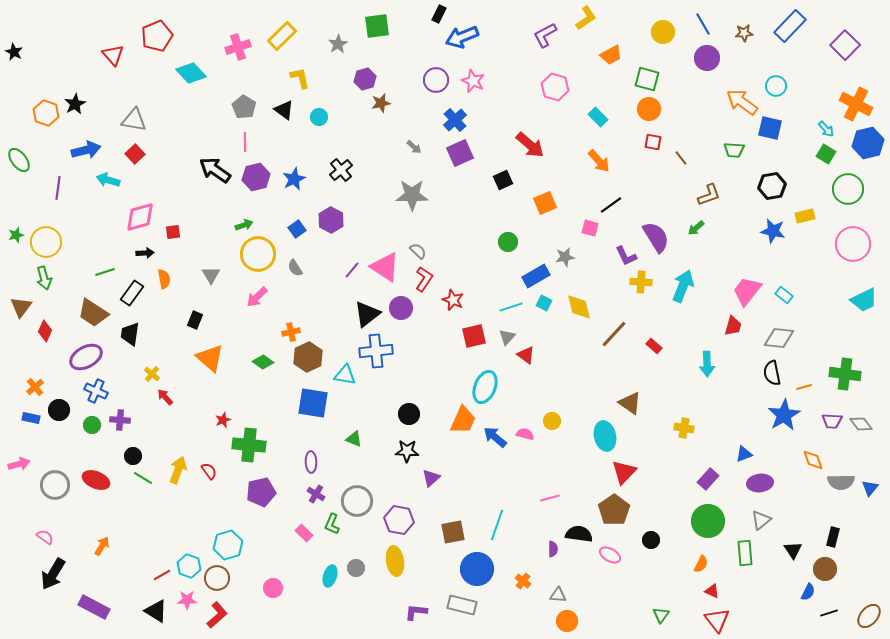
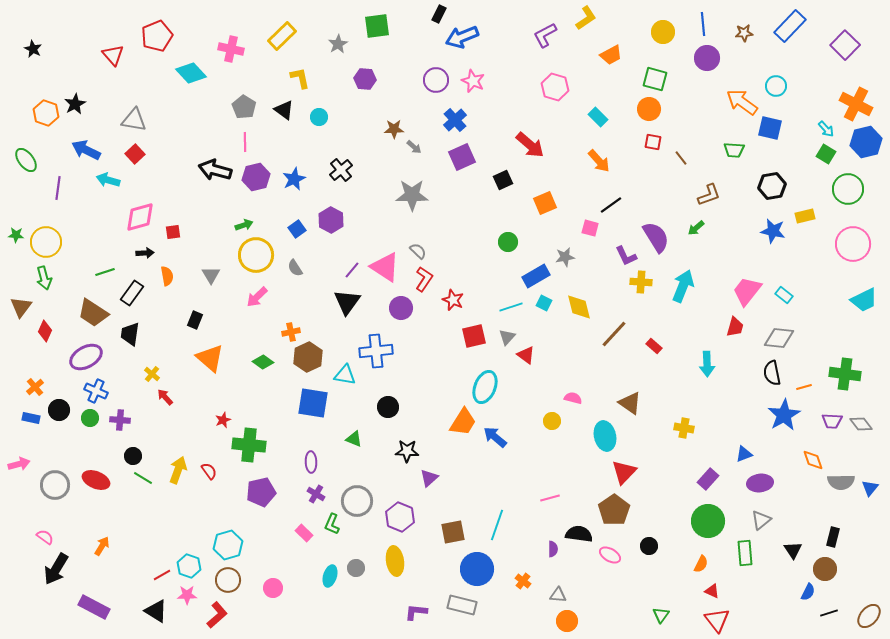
blue line at (703, 24): rotated 25 degrees clockwise
pink cross at (238, 47): moved 7 px left, 2 px down; rotated 30 degrees clockwise
black star at (14, 52): moved 19 px right, 3 px up
purple hexagon at (365, 79): rotated 20 degrees clockwise
green square at (647, 79): moved 8 px right
brown star at (381, 103): moved 13 px right, 26 px down; rotated 12 degrees clockwise
blue hexagon at (868, 143): moved 2 px left, 1 px up
blue arrow at (86, 150): rotated 140 degrees counterclockwise
purple square at (460, 153): moved 2 px right, 4 px down
green ellipse at (19, 160): moved 7 px right
black arrow at (215, 170): rotated 20 degrees counterclockwise
green star at (16, 235): rotated 21 degrees clockwise
yellow circle at (258, 254): moved 2 px left, 1 px down
orange semicircle at (164, 279): moved 3 px right, 3 px up
black triangle at (367, 314): moved 20 px left, 12 px up; rotated 16 degrees counterclockwise
red trapezoid at (733, 326): moved 2 px right, 1 px down
black circle at (409, 414): moved 21 px left, 7 px up
orange trapezoid at (463, 420): moved 2 px down; rotated 8 degrees clockwise
green circle at (92, 425): moved 2 px left, 7 px up
pink semicircle at (525, 434): moved 48 px right, 36 px up
purple triangle at (431, 478): moved 2 px left
purple hexagon at (399, 520): moved 1 px right, 3 px up; rotated 12 degrees clockwise
black circle at (651, 540): moved 2 px left, 6 px down
black arrow at (53, 574): moved 3 px right, 5 px up
brown circle at (217, 578): moved 11 px right, 2 px down
pink star at (187, 600): moved 5 px up
